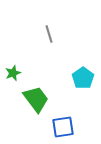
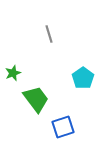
blue square: rotated 10 degrees counterclockwise
